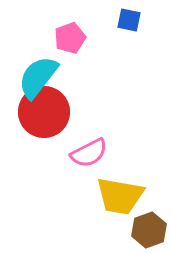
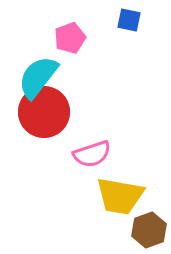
pink semicircle: moved 3 px right, 1 px down; rotated 9 degrees clockwise
